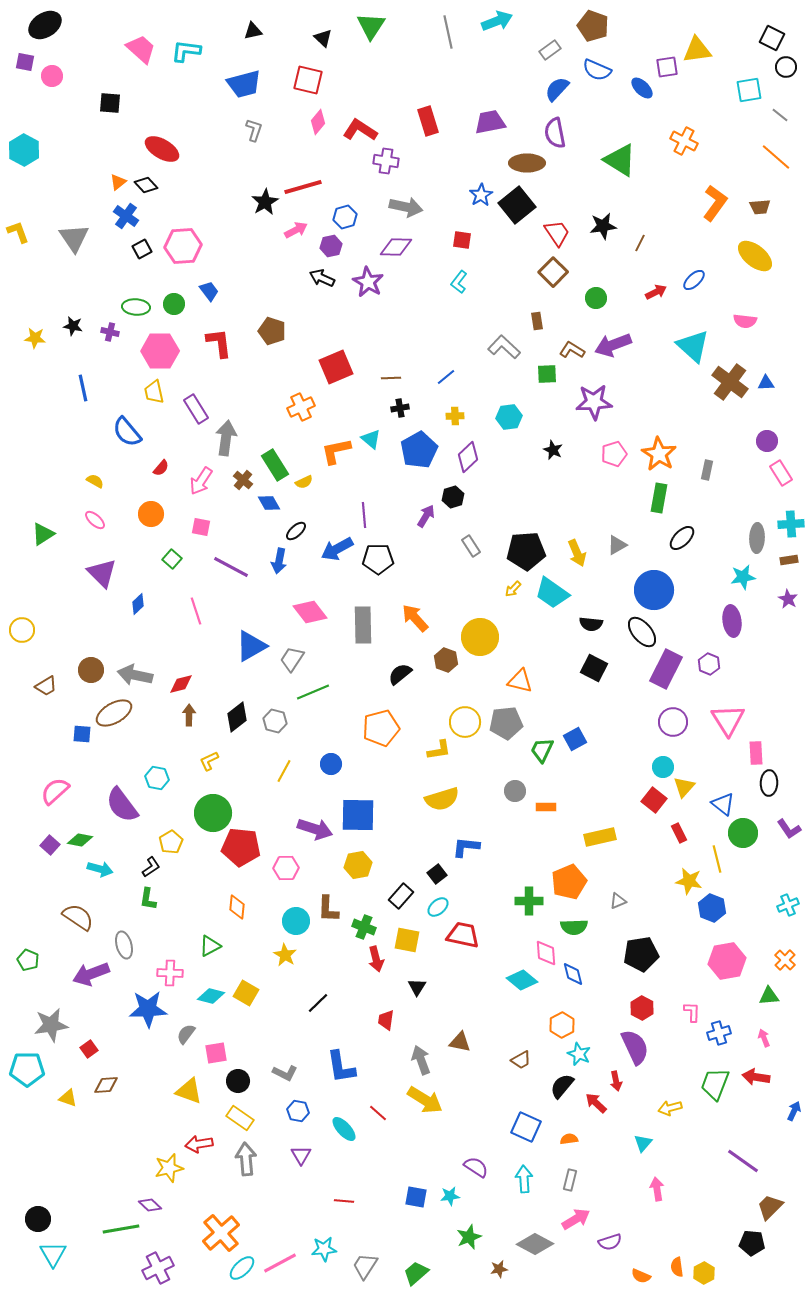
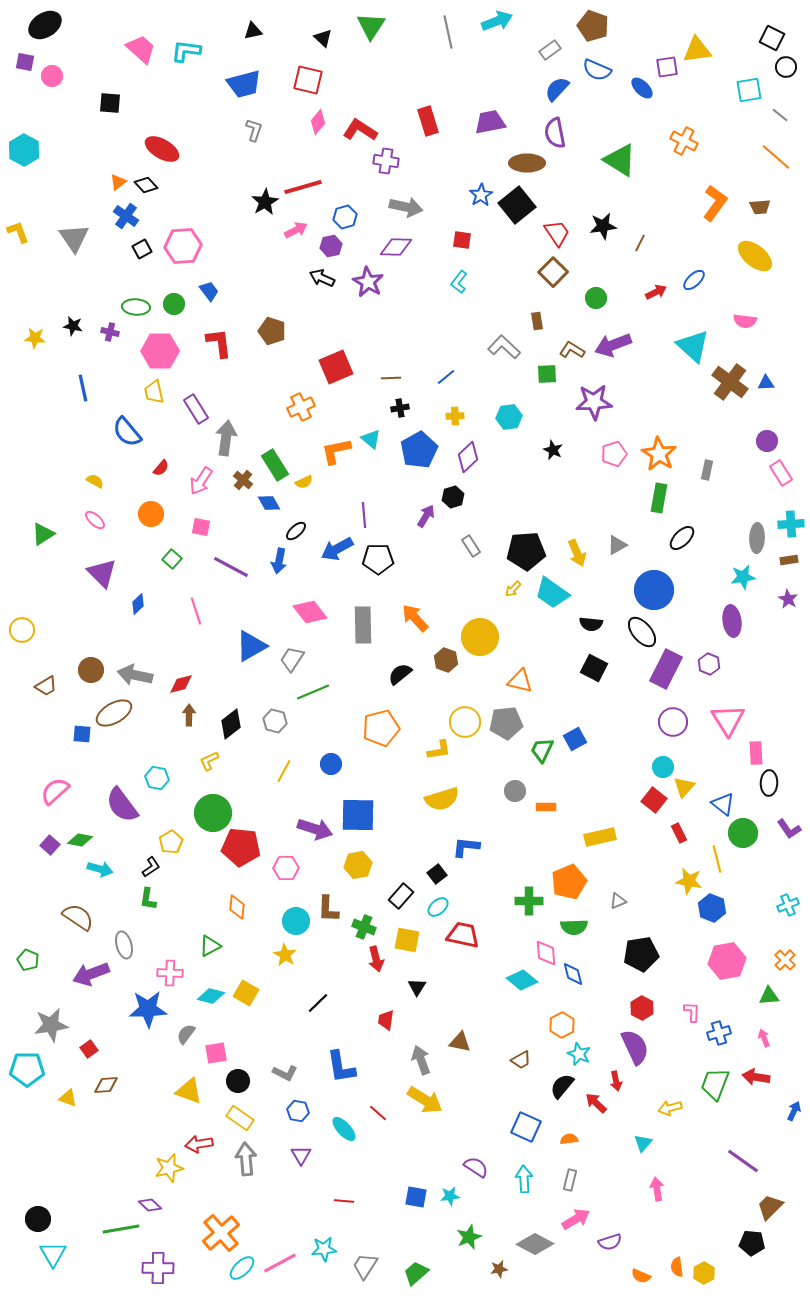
black diamond at (237, 717): moved 6 px left, 7 px down
purple cross at (158, 1268): rotated 28 degrees clockwise
